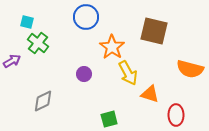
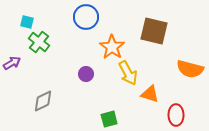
green cross: moved 1 px right, 1 px up
purple arrow: moved 2 px down
purple circle: moved 2 px right
